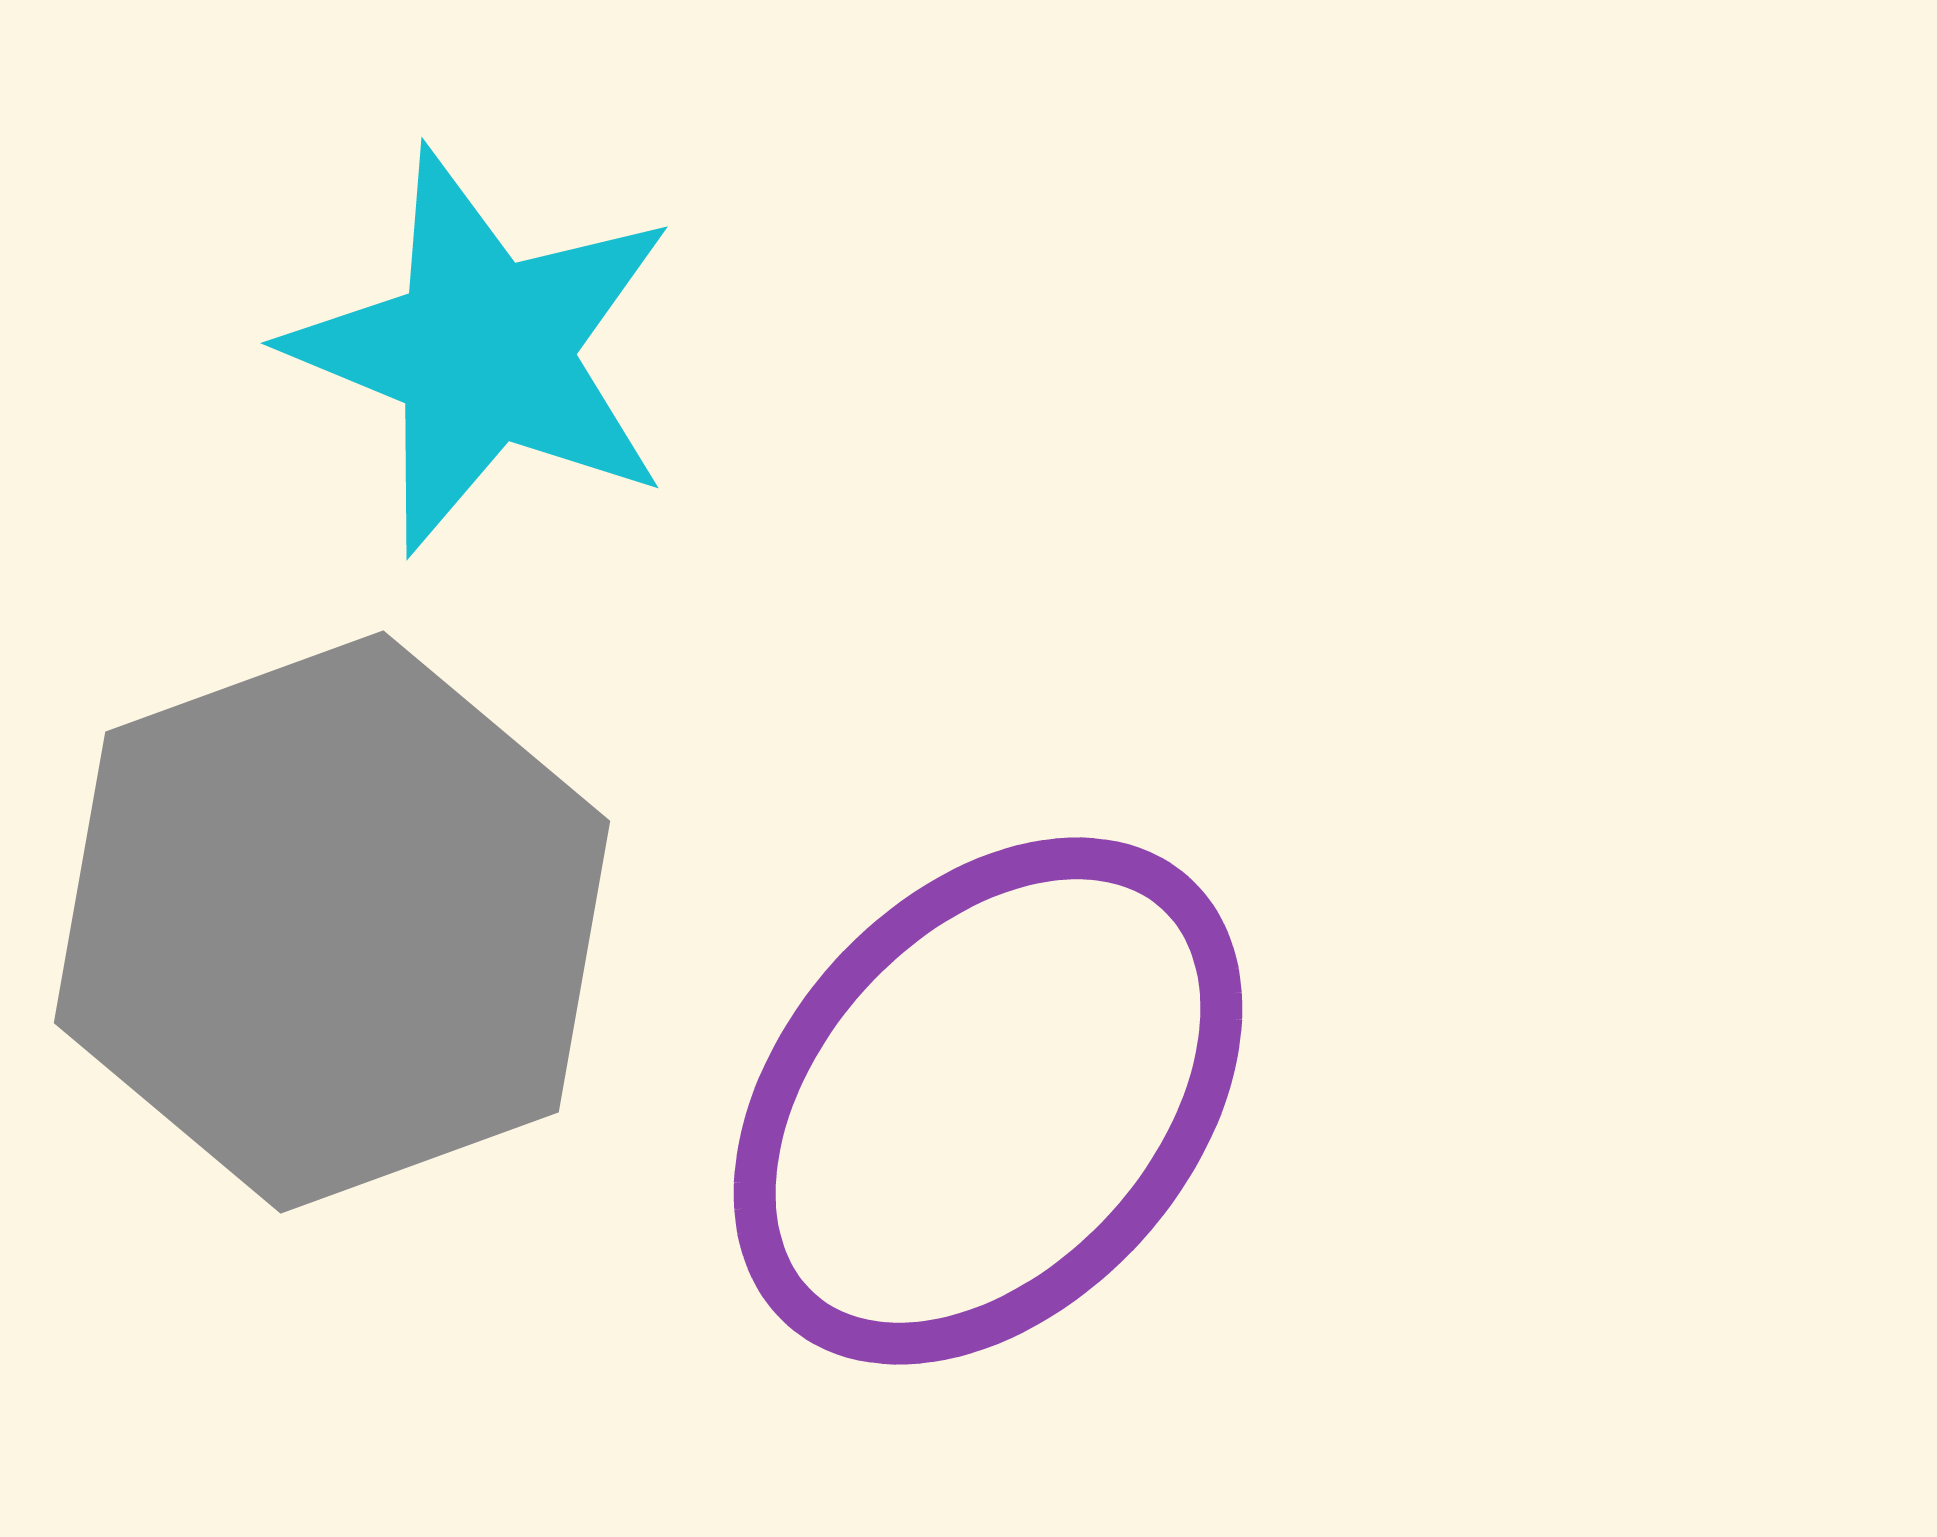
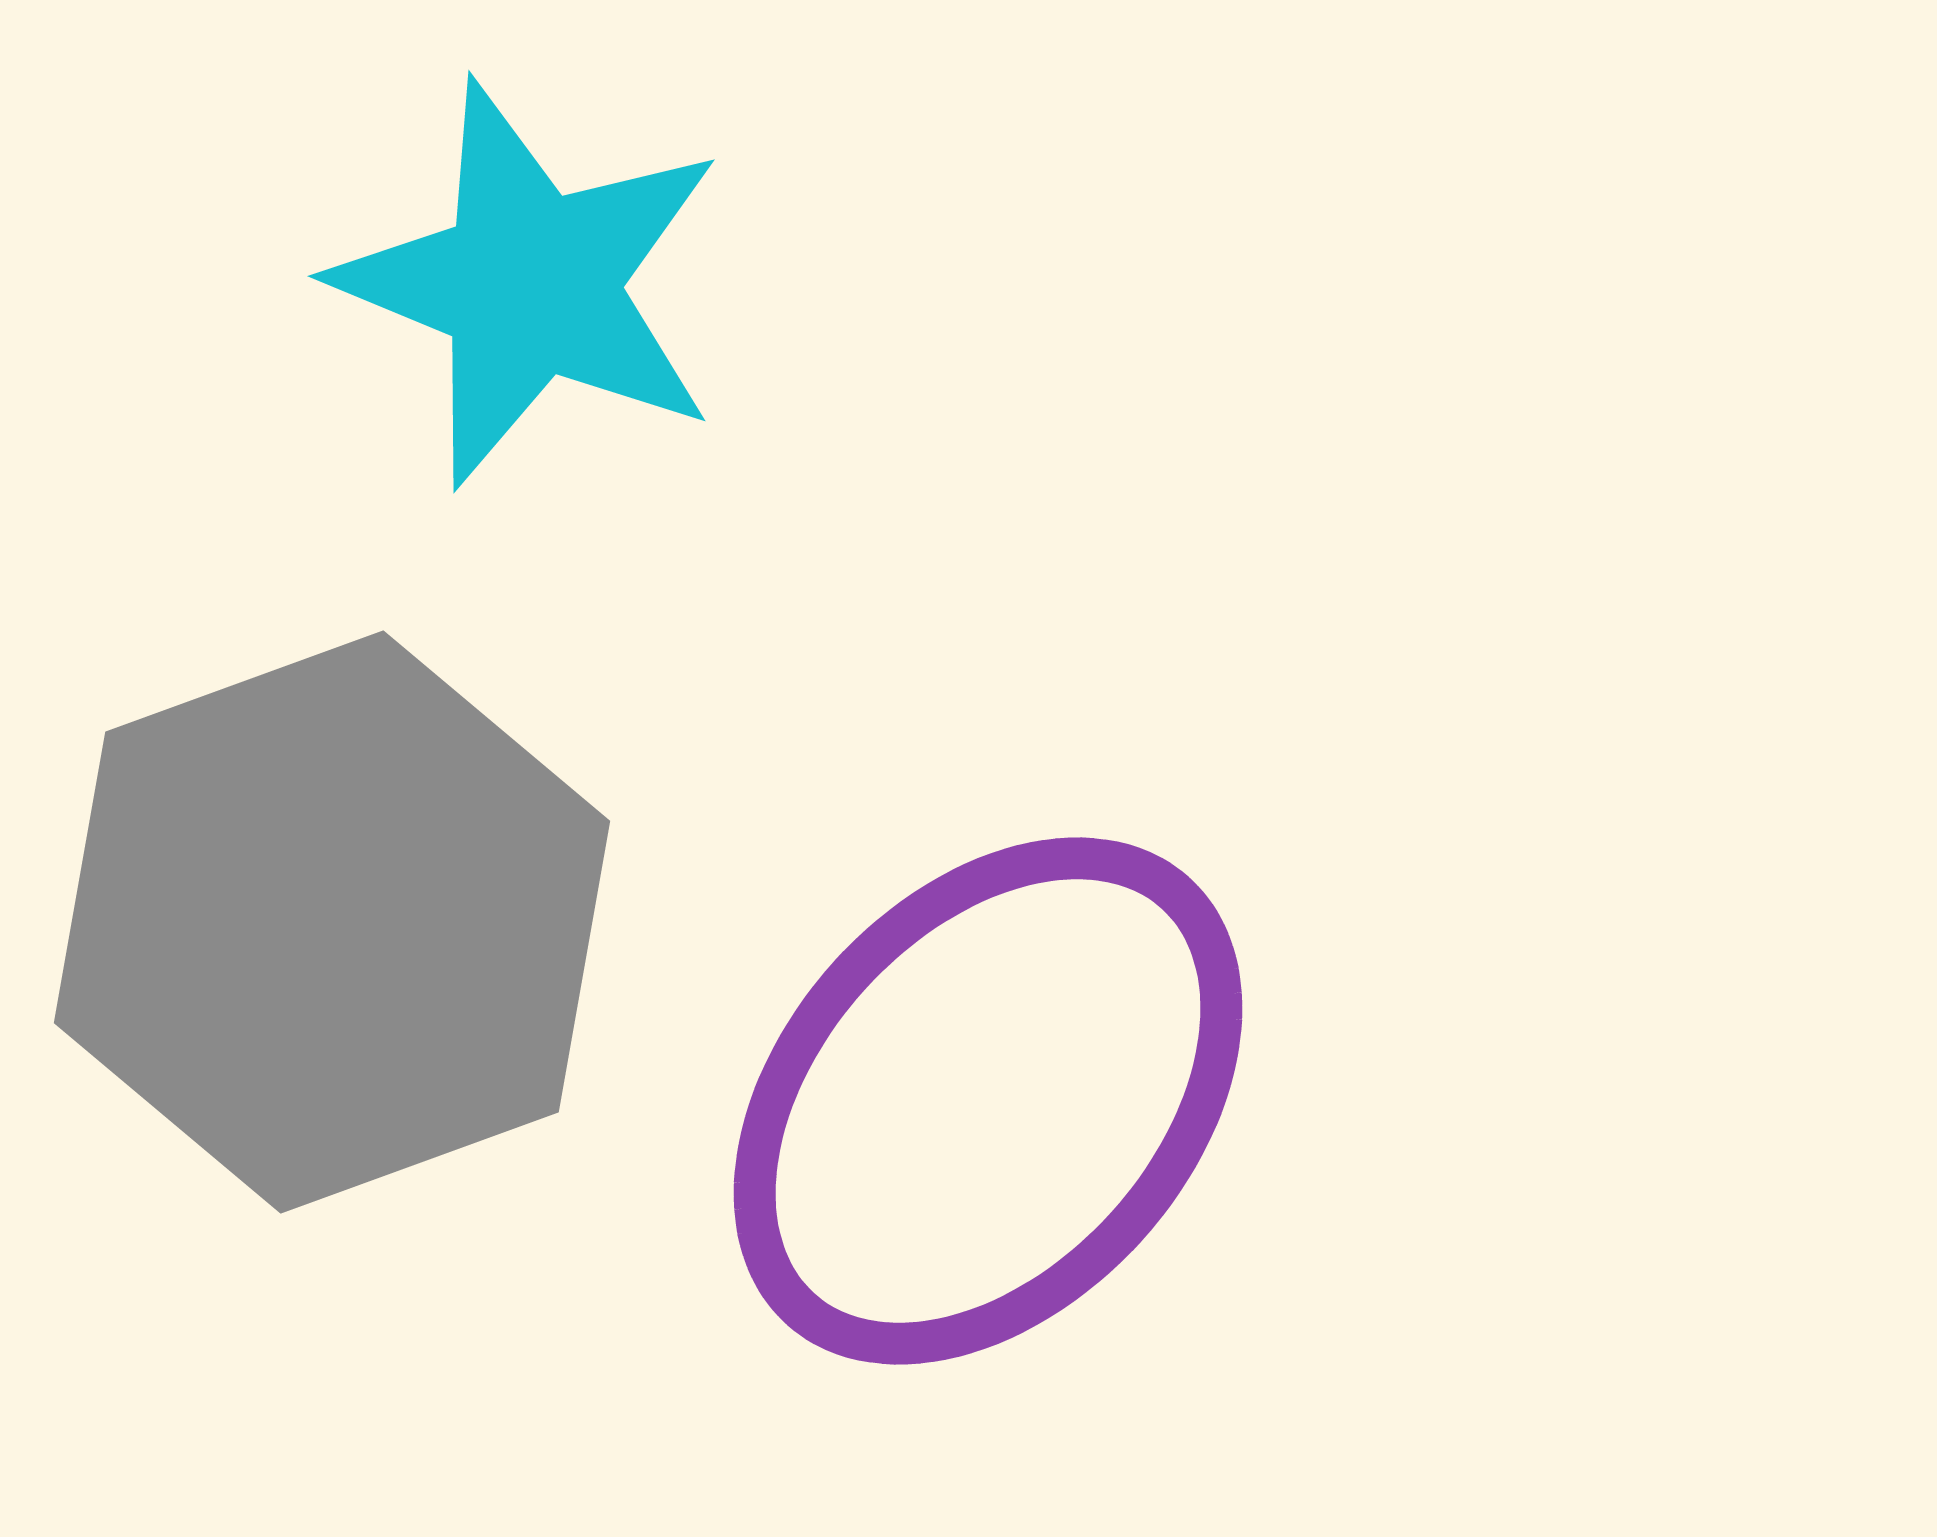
cyan star: moved 47 px right, 67 px up
